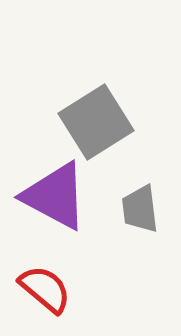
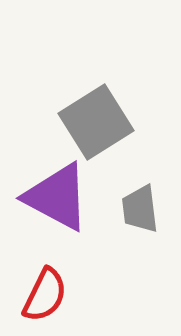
purple triangle: moved 2 px right, 1 px down
red semicircle: moved 6 px down; rotated 76 degrees clockwise
